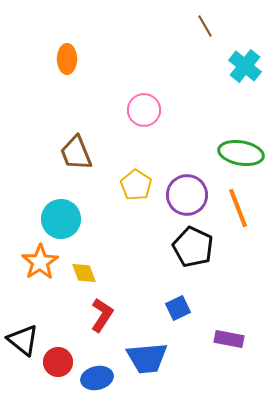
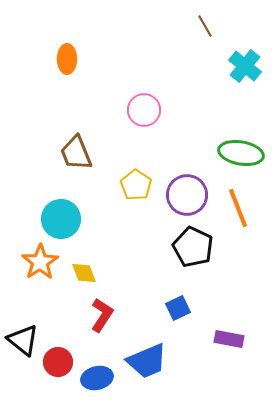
blue trapezoid: moved 3 px down; rotated 18 degrees counterclockwise
